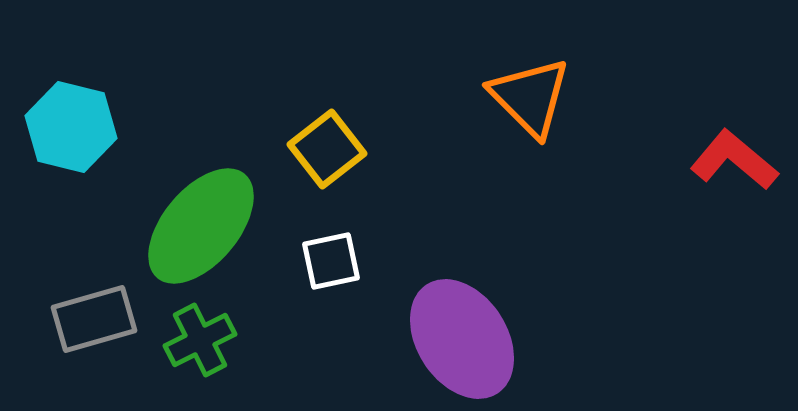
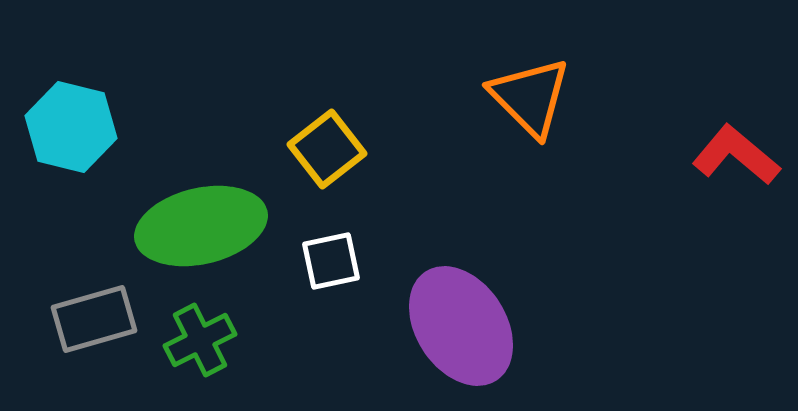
red L-shape: moved 2 px right, 5 px up
green ellipse: rotated 37 degrees clockwise
purple ellipse: moved 1 px left, 13 px up
